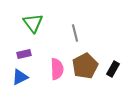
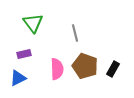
brown pentagon: rotated 25 degrees counterclockwise
blue triangle: moved 2 px left, 1 px down
